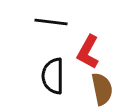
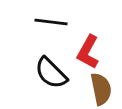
black semicircle: moved 2 px left, 3 px up; rotated 45 degrees counterclockwise
brown semicircle: moved 1 px left
